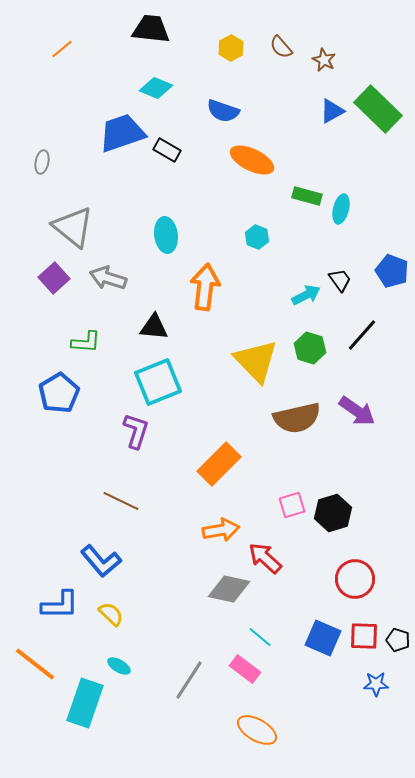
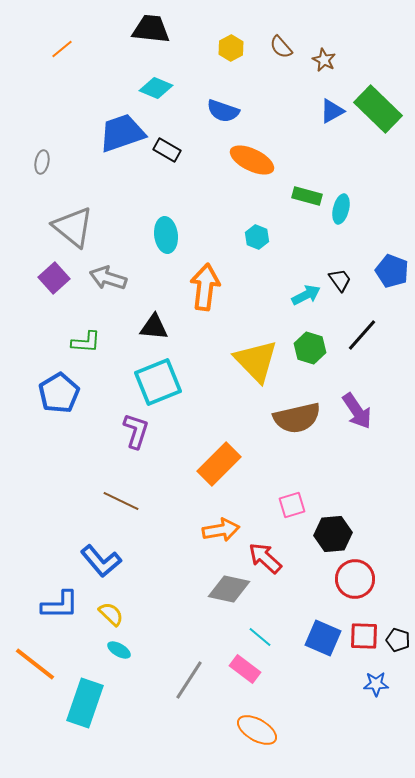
purple arrow at (357, 411): rotated 21 degrees clockwise
black hexagon at (333, 513): moved 21 px down; rotated 12 degrees clockwise
cyan ellipse at (119, 666): moved 16 px up
